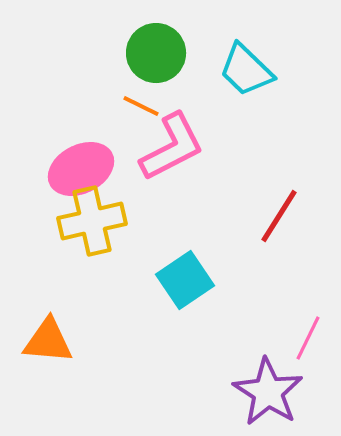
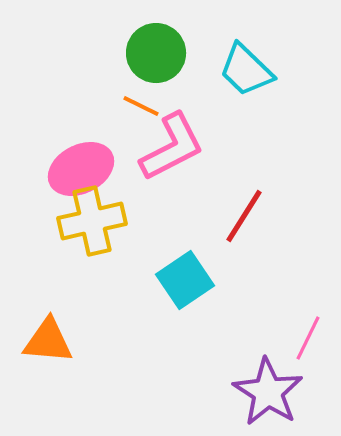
red line: moved 35 px left
